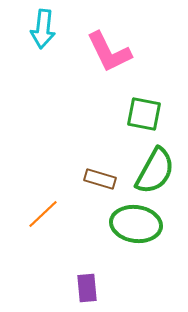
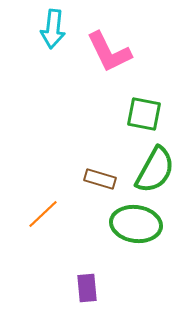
cyan arrow: moved 10 px right
green semicircle: moved 1 px up
